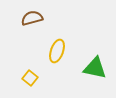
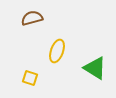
green triangle: rotated 20 degrees clockwise
yellow square: rotated 21 degrees counterclockwise
